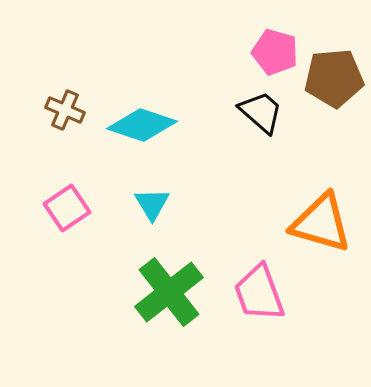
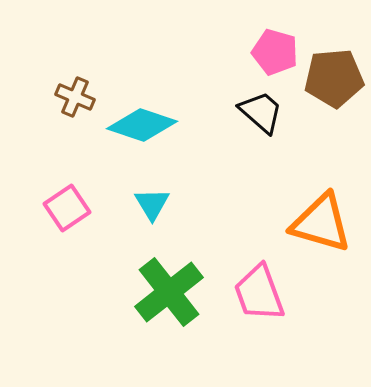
brown cross: moved 10 px right, 13 px up
